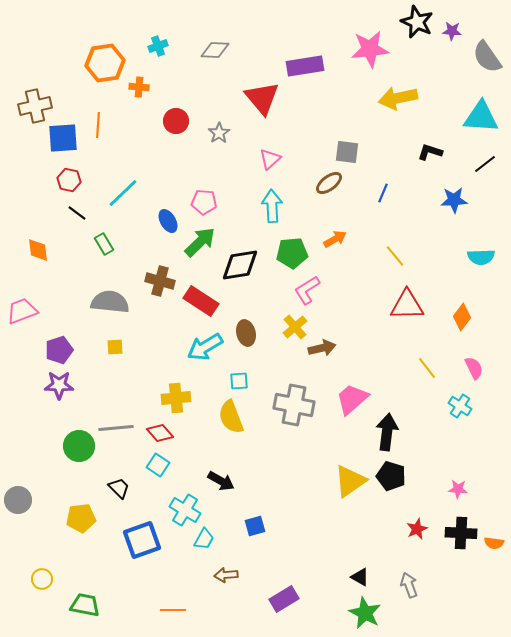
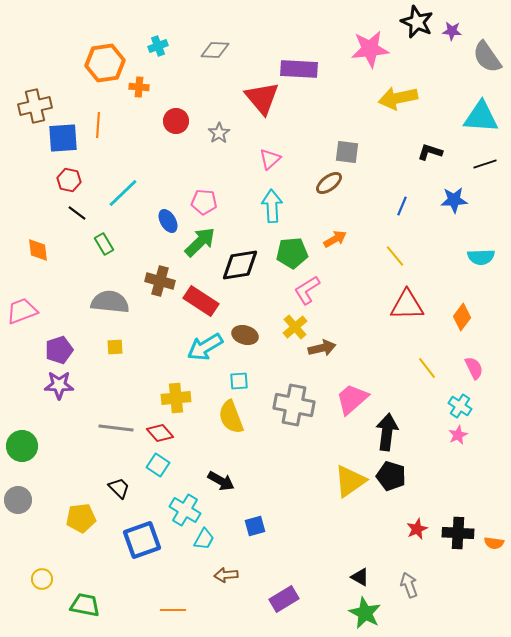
purple rectangle at (305, 66): moved 6 px left, 3 px down; rotated 12 degrees clockwise
black line at (485, 164): rotated 20 degrees clockwise
blue line at (383, 193): moved 19 px right, 13 px down
brown ellipse at (246, 333): moved 1 px left, 2 px down; rotated 60 degrees counterclockwise
gray line at (116, 428): rotated 12 degrees clockwise
green circle at (79, 446): moved 57 px left
pink star at (458, 489): moved 54 px up; rotated 30 degrees counterclockwise
black cross at (461, 533): moved 3 px left
